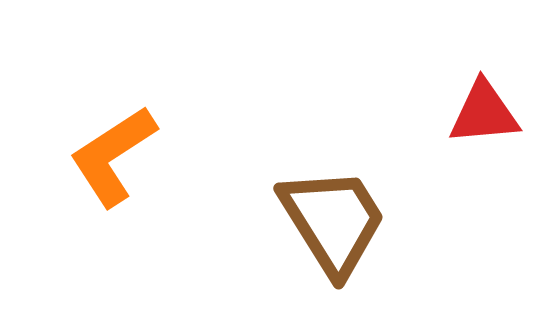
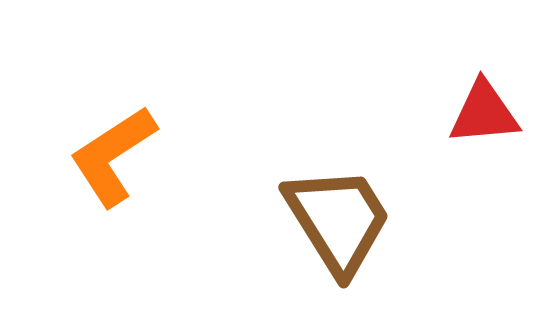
brown trapezoid: moved 5 px right, 1 px up
